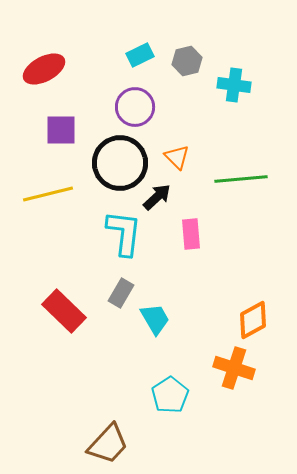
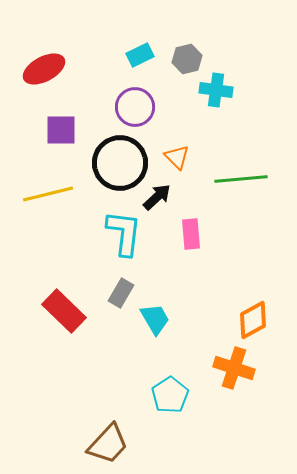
gray hexagon: moved 2 px up
cyan cross: moved 18 px left, 5 px down
